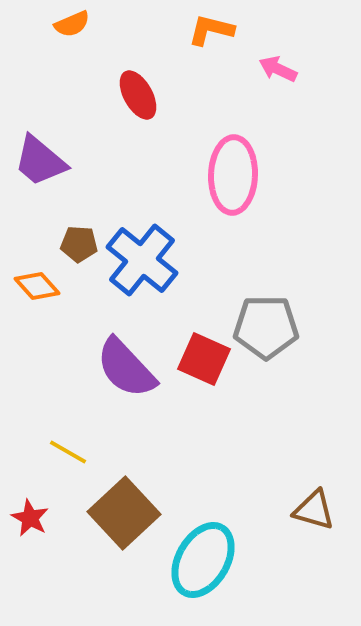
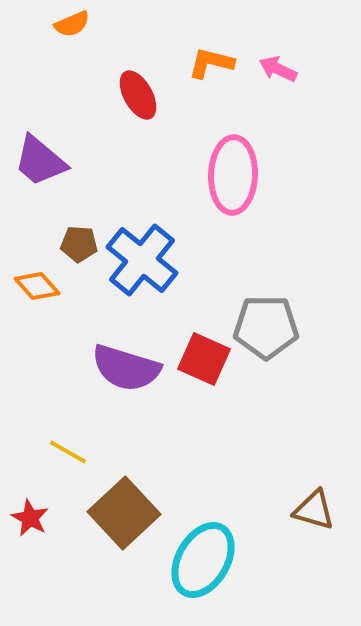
orange L-shape: moved 33 px down
purple semicircle: rotated 30 degrees counterclockwise
